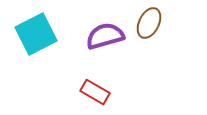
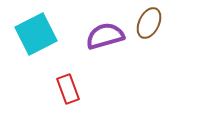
red rectangle: moved 27 px left, 3 px up; rotated 40 degrees clockwise
